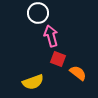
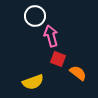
white circle: moved 3 px left, 3 px down
